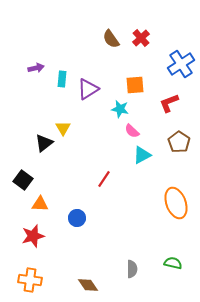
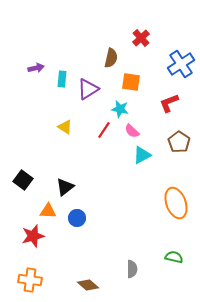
brown semicircle: moved 19 px down; rotated 132 degrees counterclockwise
orange square: moved 4 px left, 3 px up; rotated 12 degrees clockwise
yellow triangle: moved 2 px right, 1 px up; rotated 28 degrees counterclockwise
black triangle: moved 21 px right, 44 px down
red line: moved 49 px up
orange triangle: moved 8 px right, 7 px down
green semicircle: moved 1 px right, 6 px up
brown diamond: rotated 15 degrees counterclockwise
